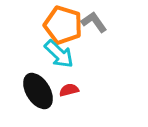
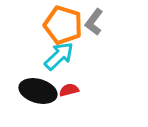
gray L-shape: rotated 108 degrees counterclockwise
cyan arrow: moved 2 px down; rotated 88 degrees counterclockwise
black ellipse: rotated 42 degrees counterclockwise
